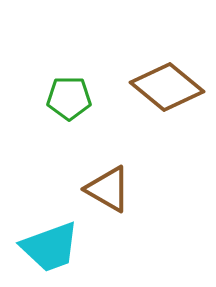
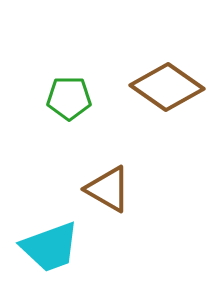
brown diamond: rotated 4 degrees counterclockwise
